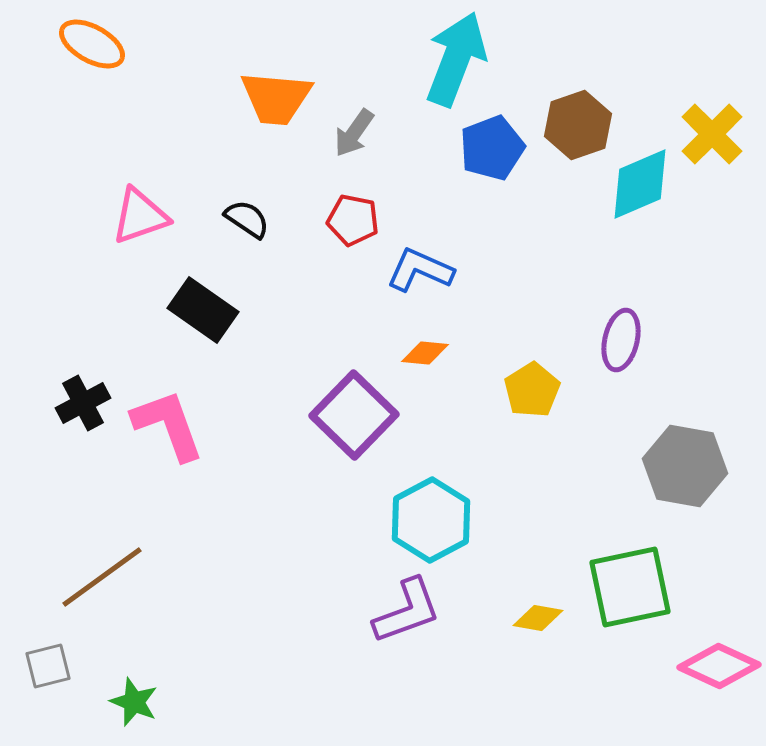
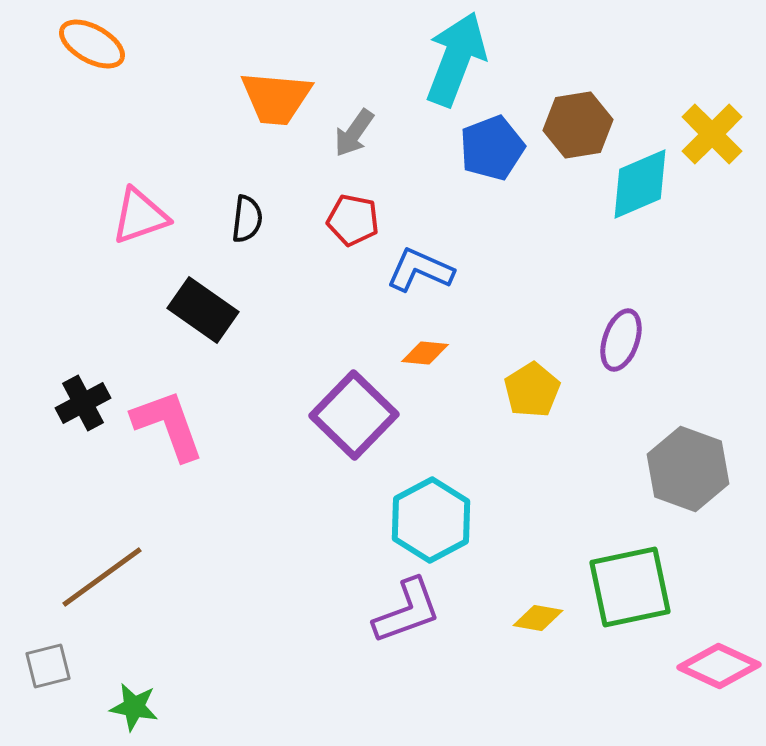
brown hexagon: rotated 10 degrees clockwise
black semicircle: rotated 63 degrees clockwise
purple ellipse: rotated 6 degrees clockwise
gray hexagon: moved 3 px right, 3 px down; rotated 10 degrees clockwise
green star: moved 5 px down; rotated 12 degrees counterclockwise
